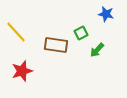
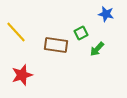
green arrow: moved 1 px up
red star: moved 4 px down
